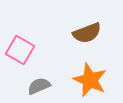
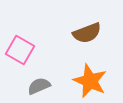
orange star: moved 1 px down
